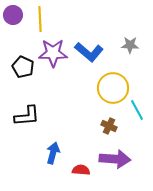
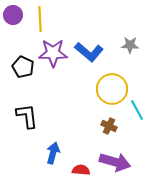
yellow circle: moved 1 px left, 1 px down
black L-shape: rotated 92 degrees counterclockwise
purple arrow: moved 3 px down; rotated 12 degrees clockwise
